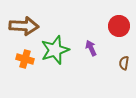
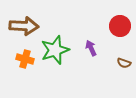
red circle: moved 1 px right
brown semicircle: rotated 80 degrees counterclockwise
